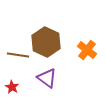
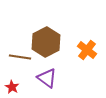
brown hexagon: rotated 8 degrees clockwise
brown line: moved 2 px right, 2 px down
